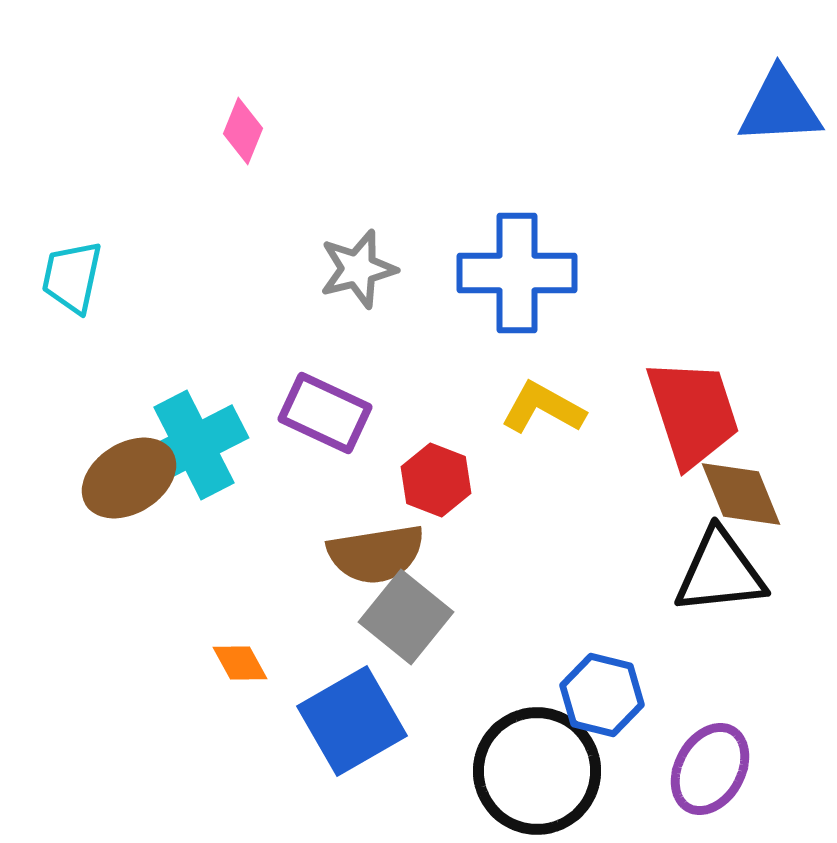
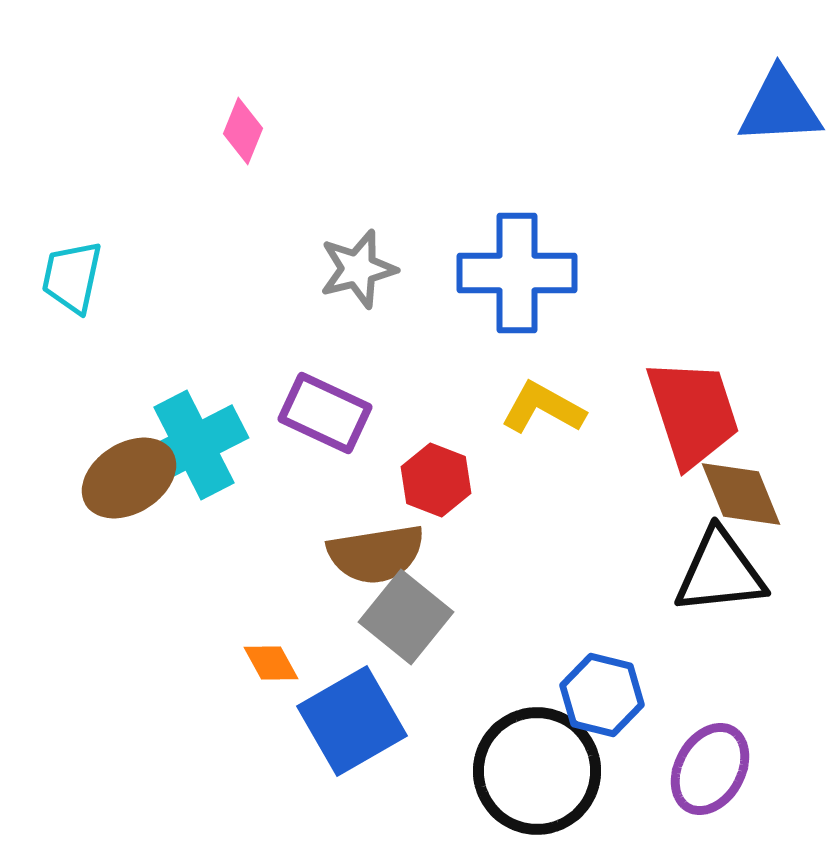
orange diamond: moved 31 px right
